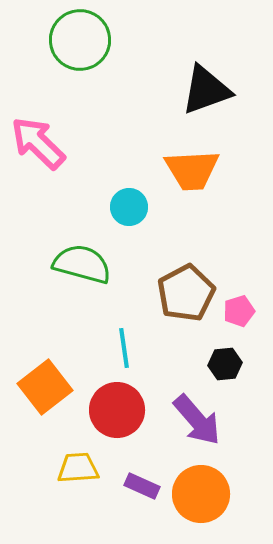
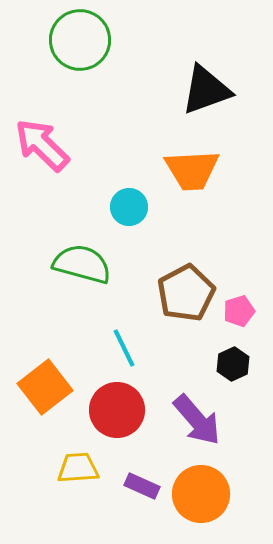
pink arrow: moved 4 px right, 2 px down
cyan line: rotated 18 degrees counterclockwise
black hexagon: moved 8 px right; rotated 20 degrees counterclockwise
